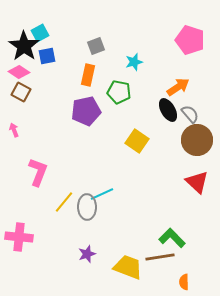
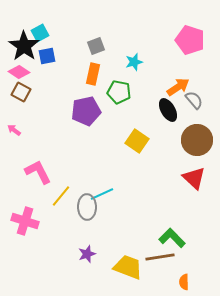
orange rectangle: moved 5 px right, 1 px up
gray semicircle: moved 4 px right, 14 px up
pink arrow: rotated 32 degrees counterclockwise
pink L-shape: rotated 48 degrees counterclockwise
red triangle: moved 3 px left, 4 px up
yellow line: moved 3 px left, 6 px up
pink cross: moved 6 px right, 16 px up; rotated 12 degrees clockwise
